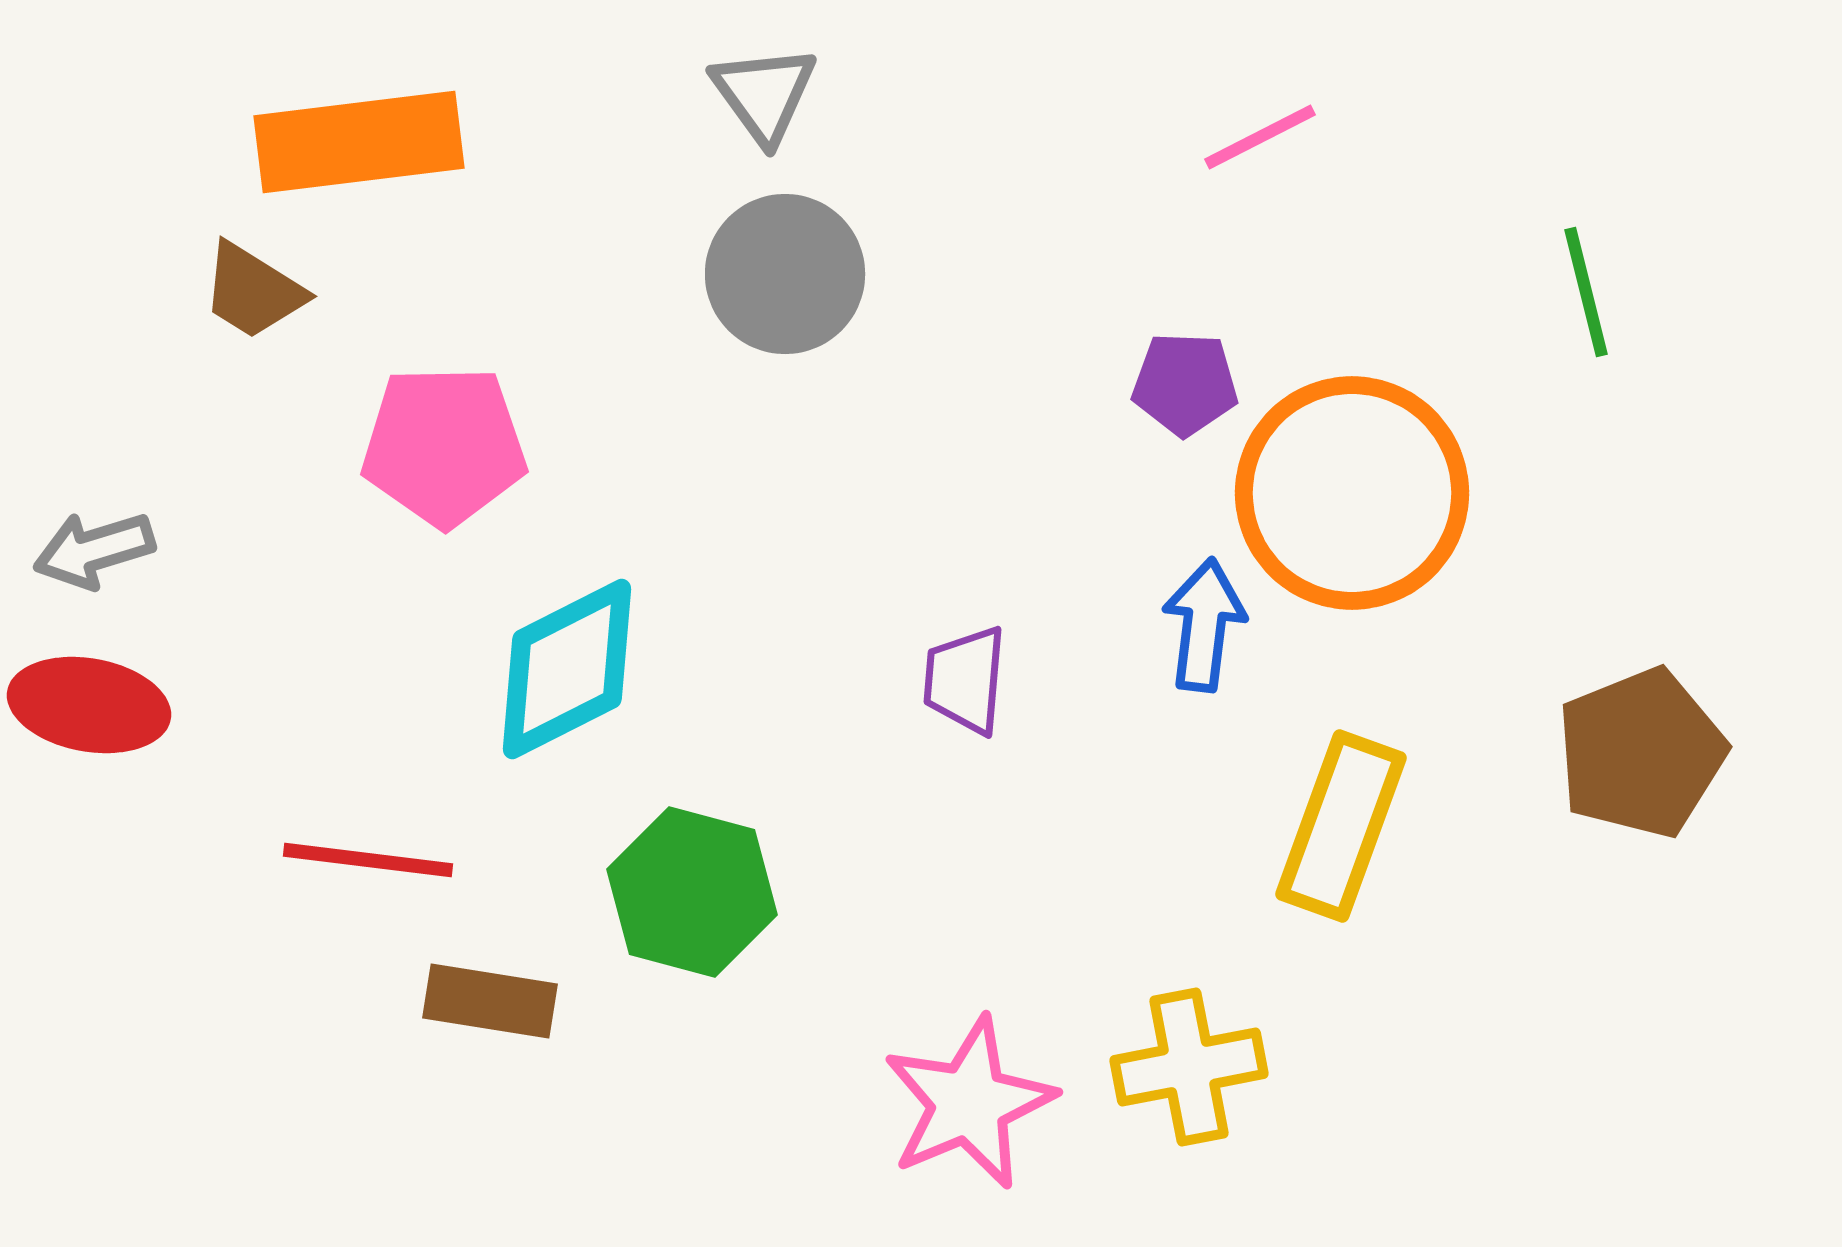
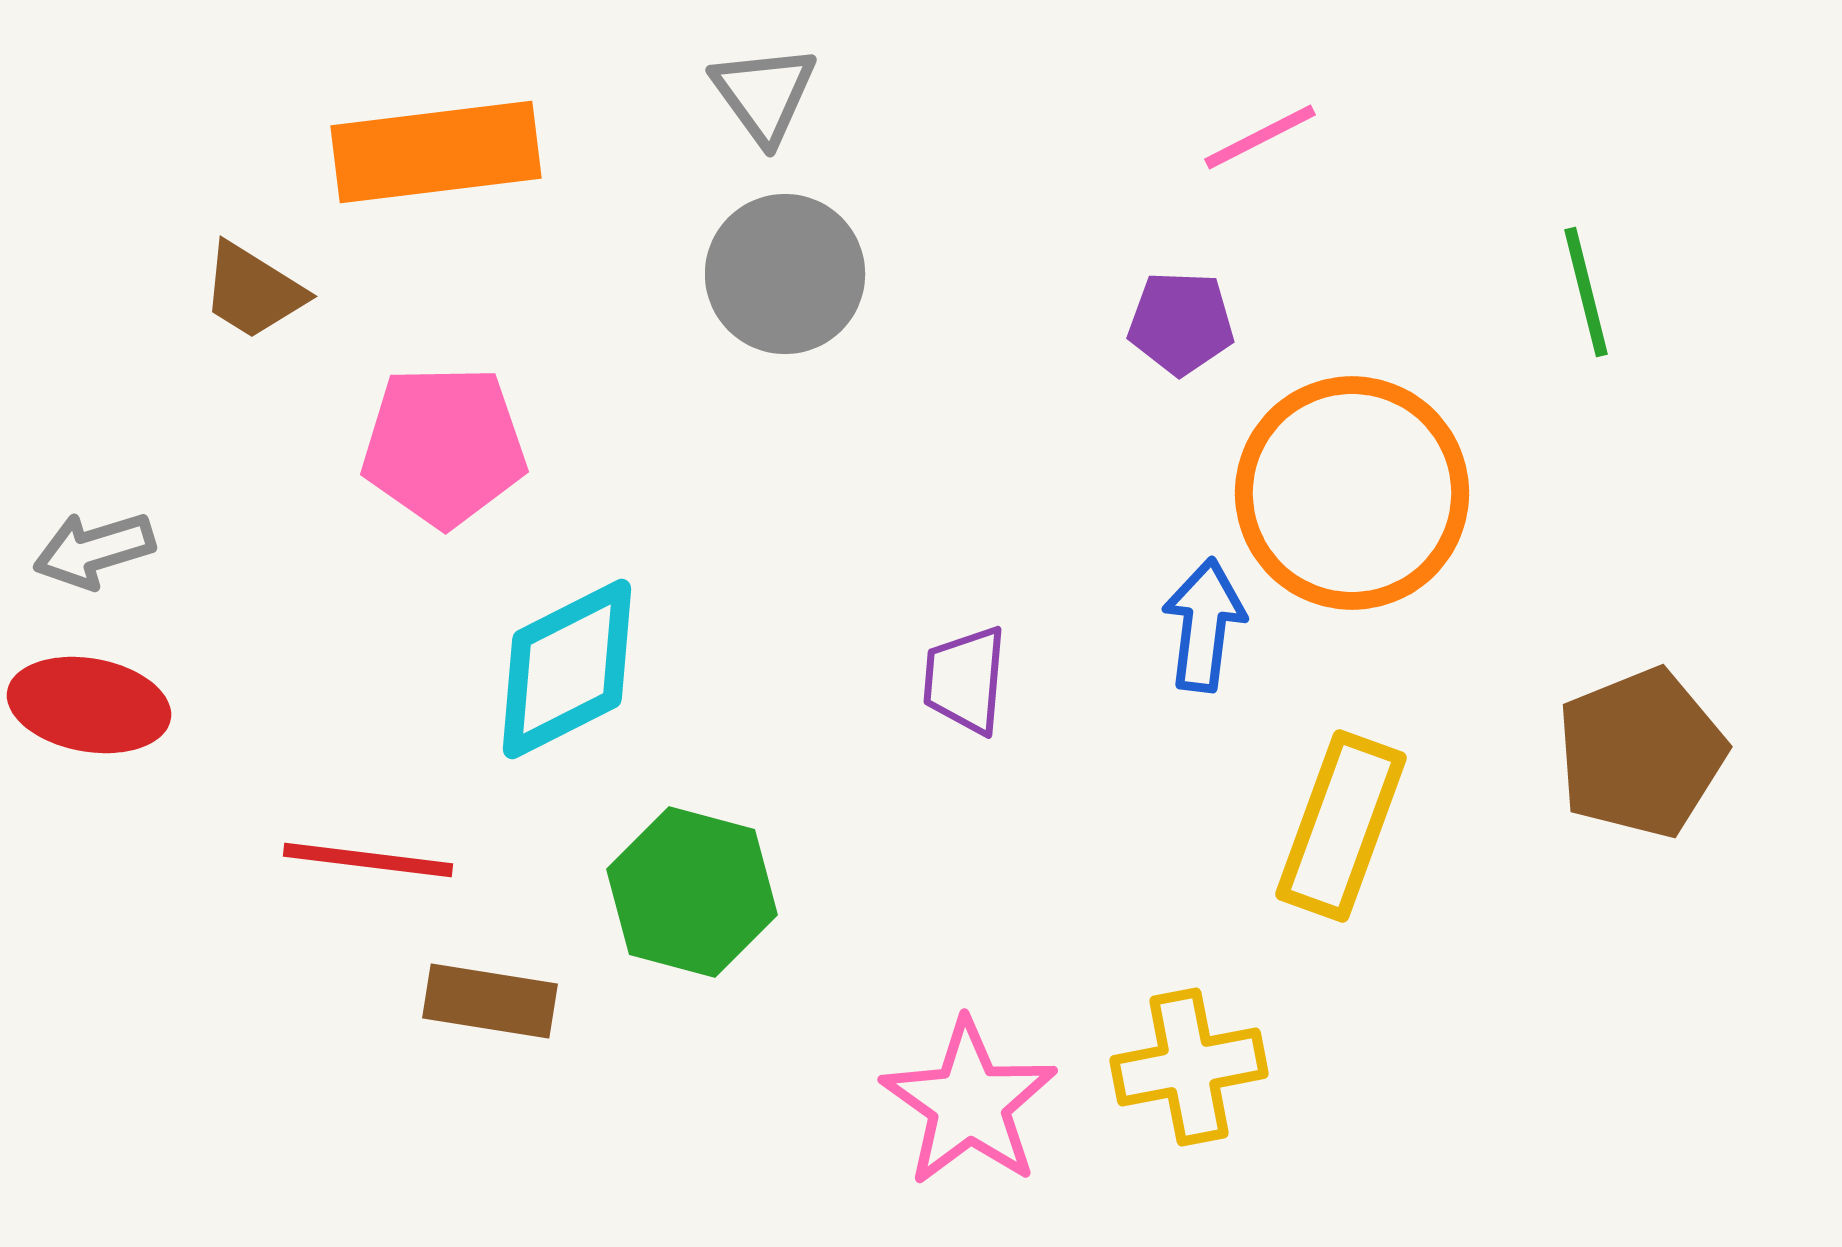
orange rectangle: moved 77 px right, 10 px down
purple pentagon: moved 4 px left, 61 px up
pink star: rotated 14 degrees counterclockwise
